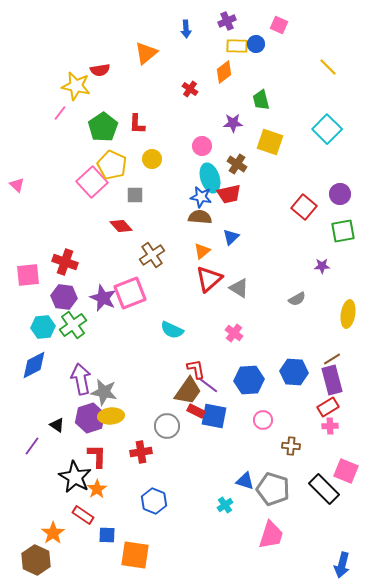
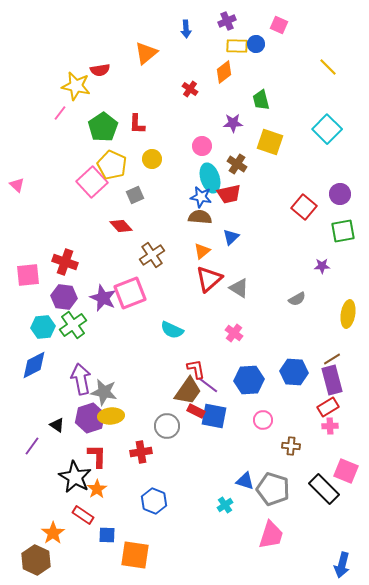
gray square at (135, 195): rotated 24 degrees counterclockwise
